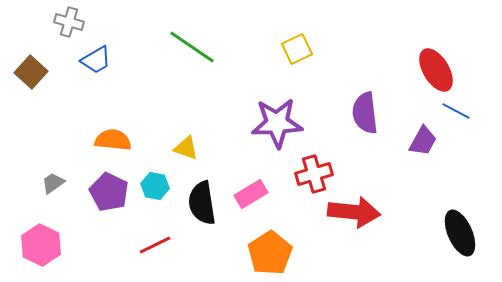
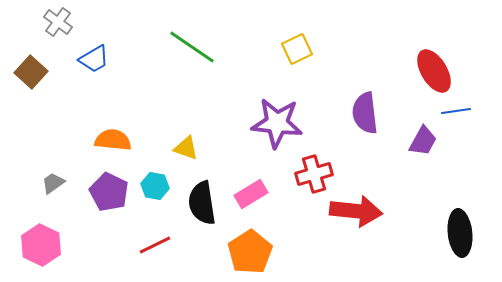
gray cross: moved 11 px left; rotated 20 degrees clockwise
blue trapezoid: moved 2 px left, 1 px up
red ellipse: moved 2 px left, 1 px down
blue line: rotated 36 degrees counterclockwise
purple star: rotated 9 degrees clockwise
red arrow: moved 2 px right, 1 px up
black ellipse: rotated 18 degrees clockwise
orange pentagon: moved 20 px left, 1 px up
